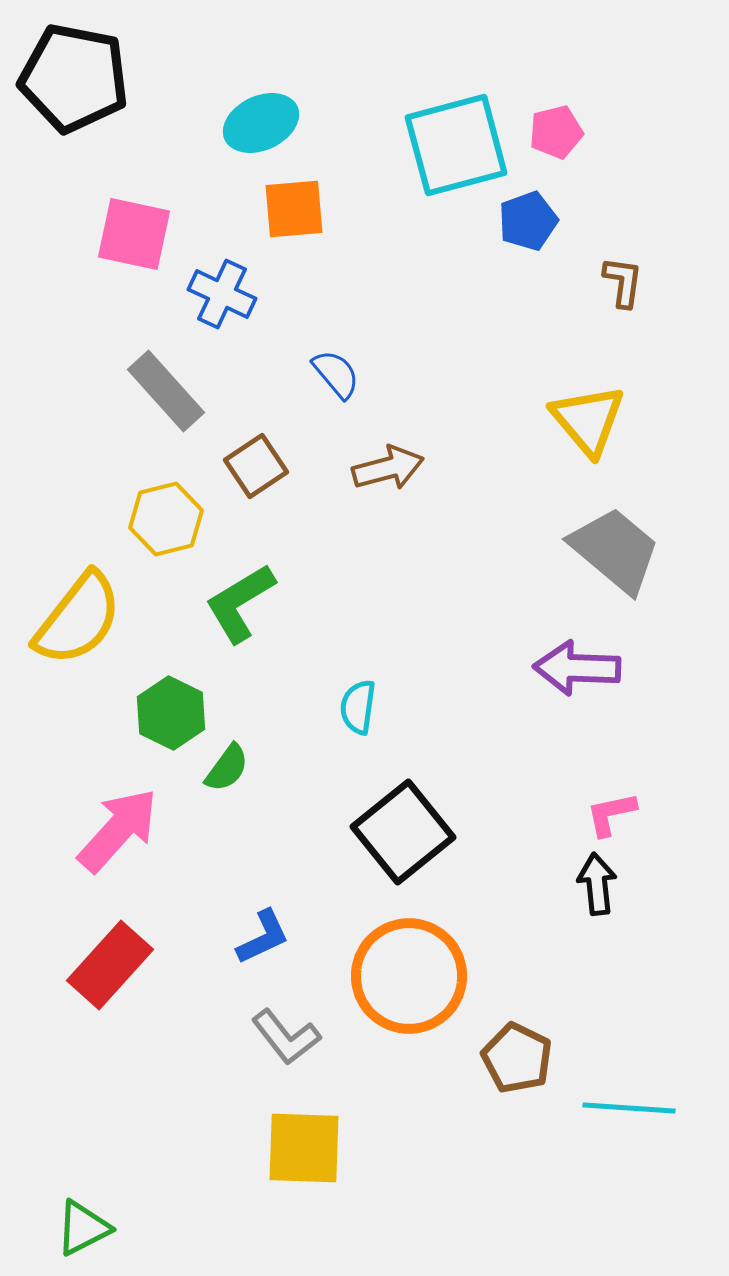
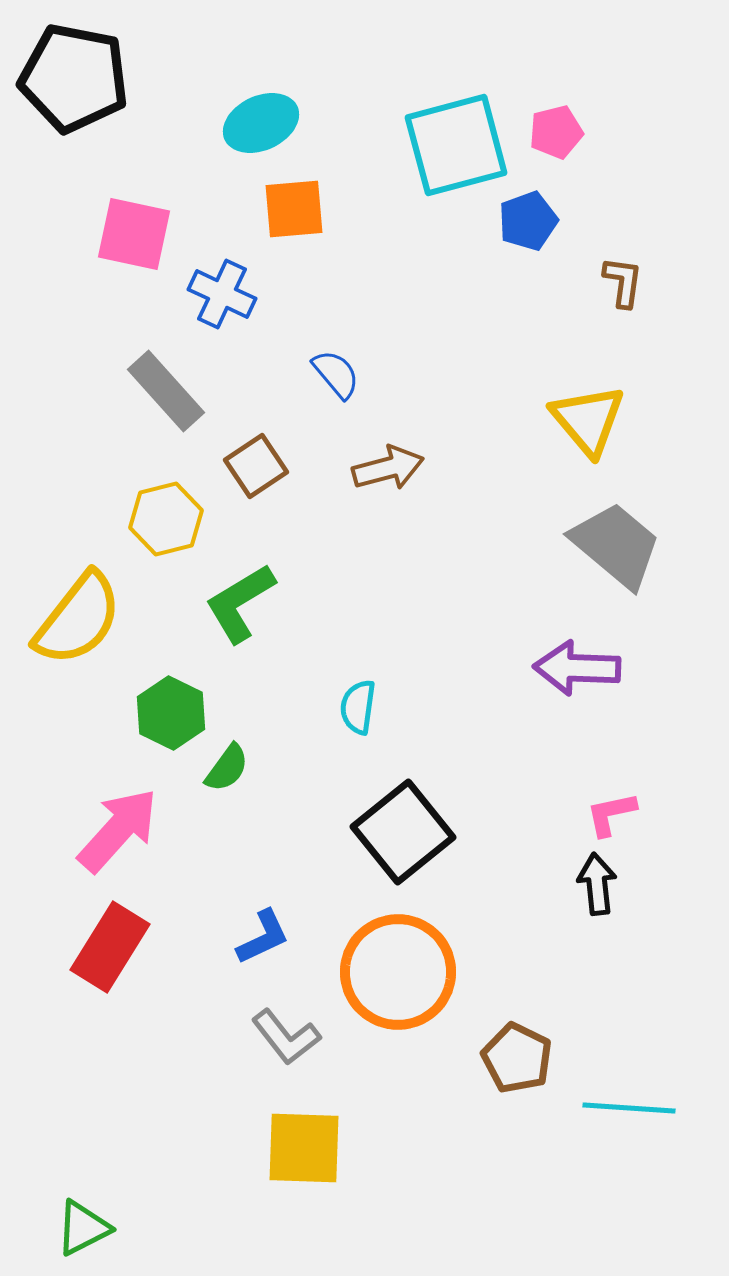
gray trapezoid: moved 1 px right, 5 px up
red rectangle: moved 18 px up; rotated 10 degrees counterclockwise
orange circle: moved 11 px left, 4 px up
